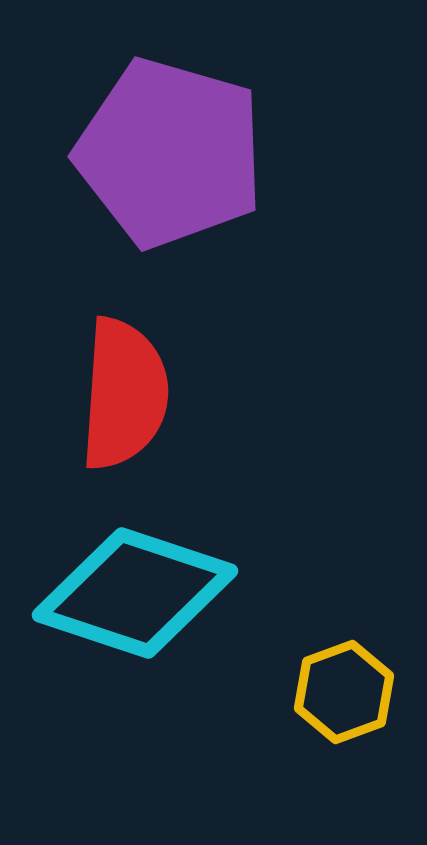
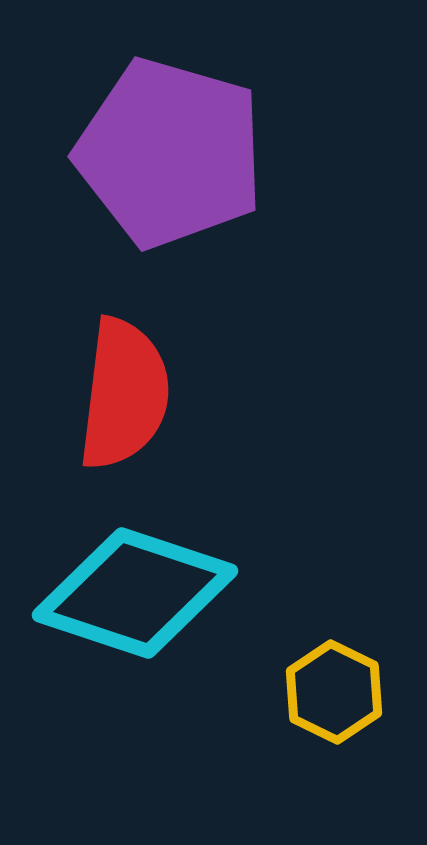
red semicircle: rotated 3 degrees clockwise
yellow hexagon: moved 10 px left; rotated 14 degrees counterclockwise
